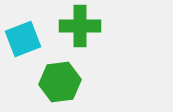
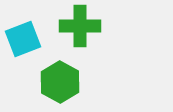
green hexagon: rotated 24 degrees counterclockwise
